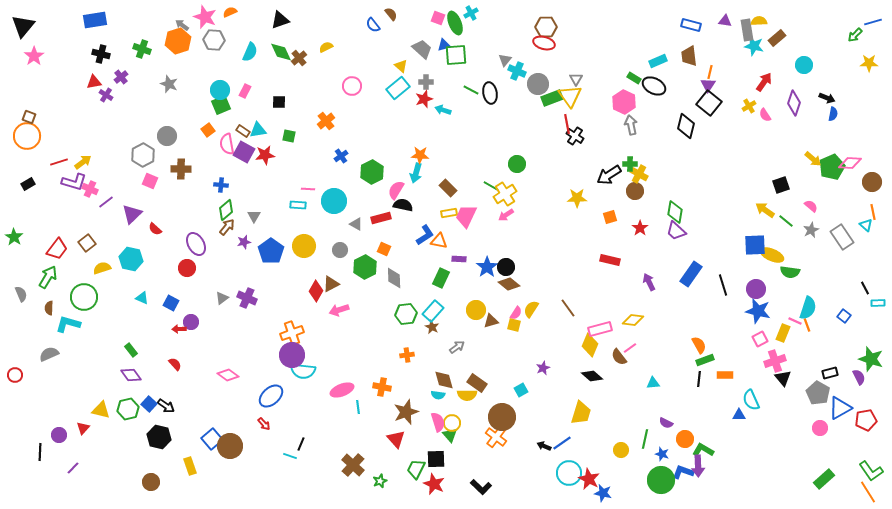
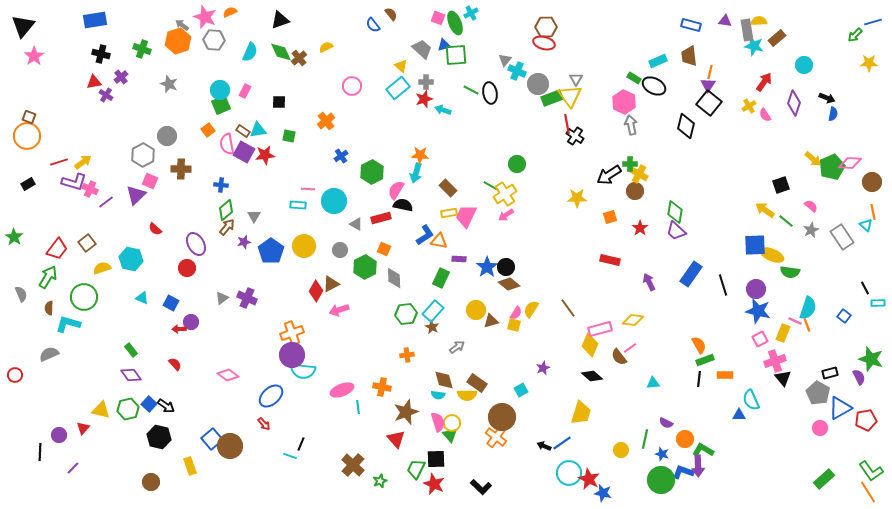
purple triangle at (132, 214): moved 4 px right, 19 px up
